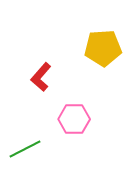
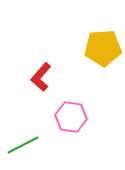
pink hexagon: moved 3 px left, 2 px up; rotated 8 degrees clockwise
green line: moved 2 px left, 4 px up
